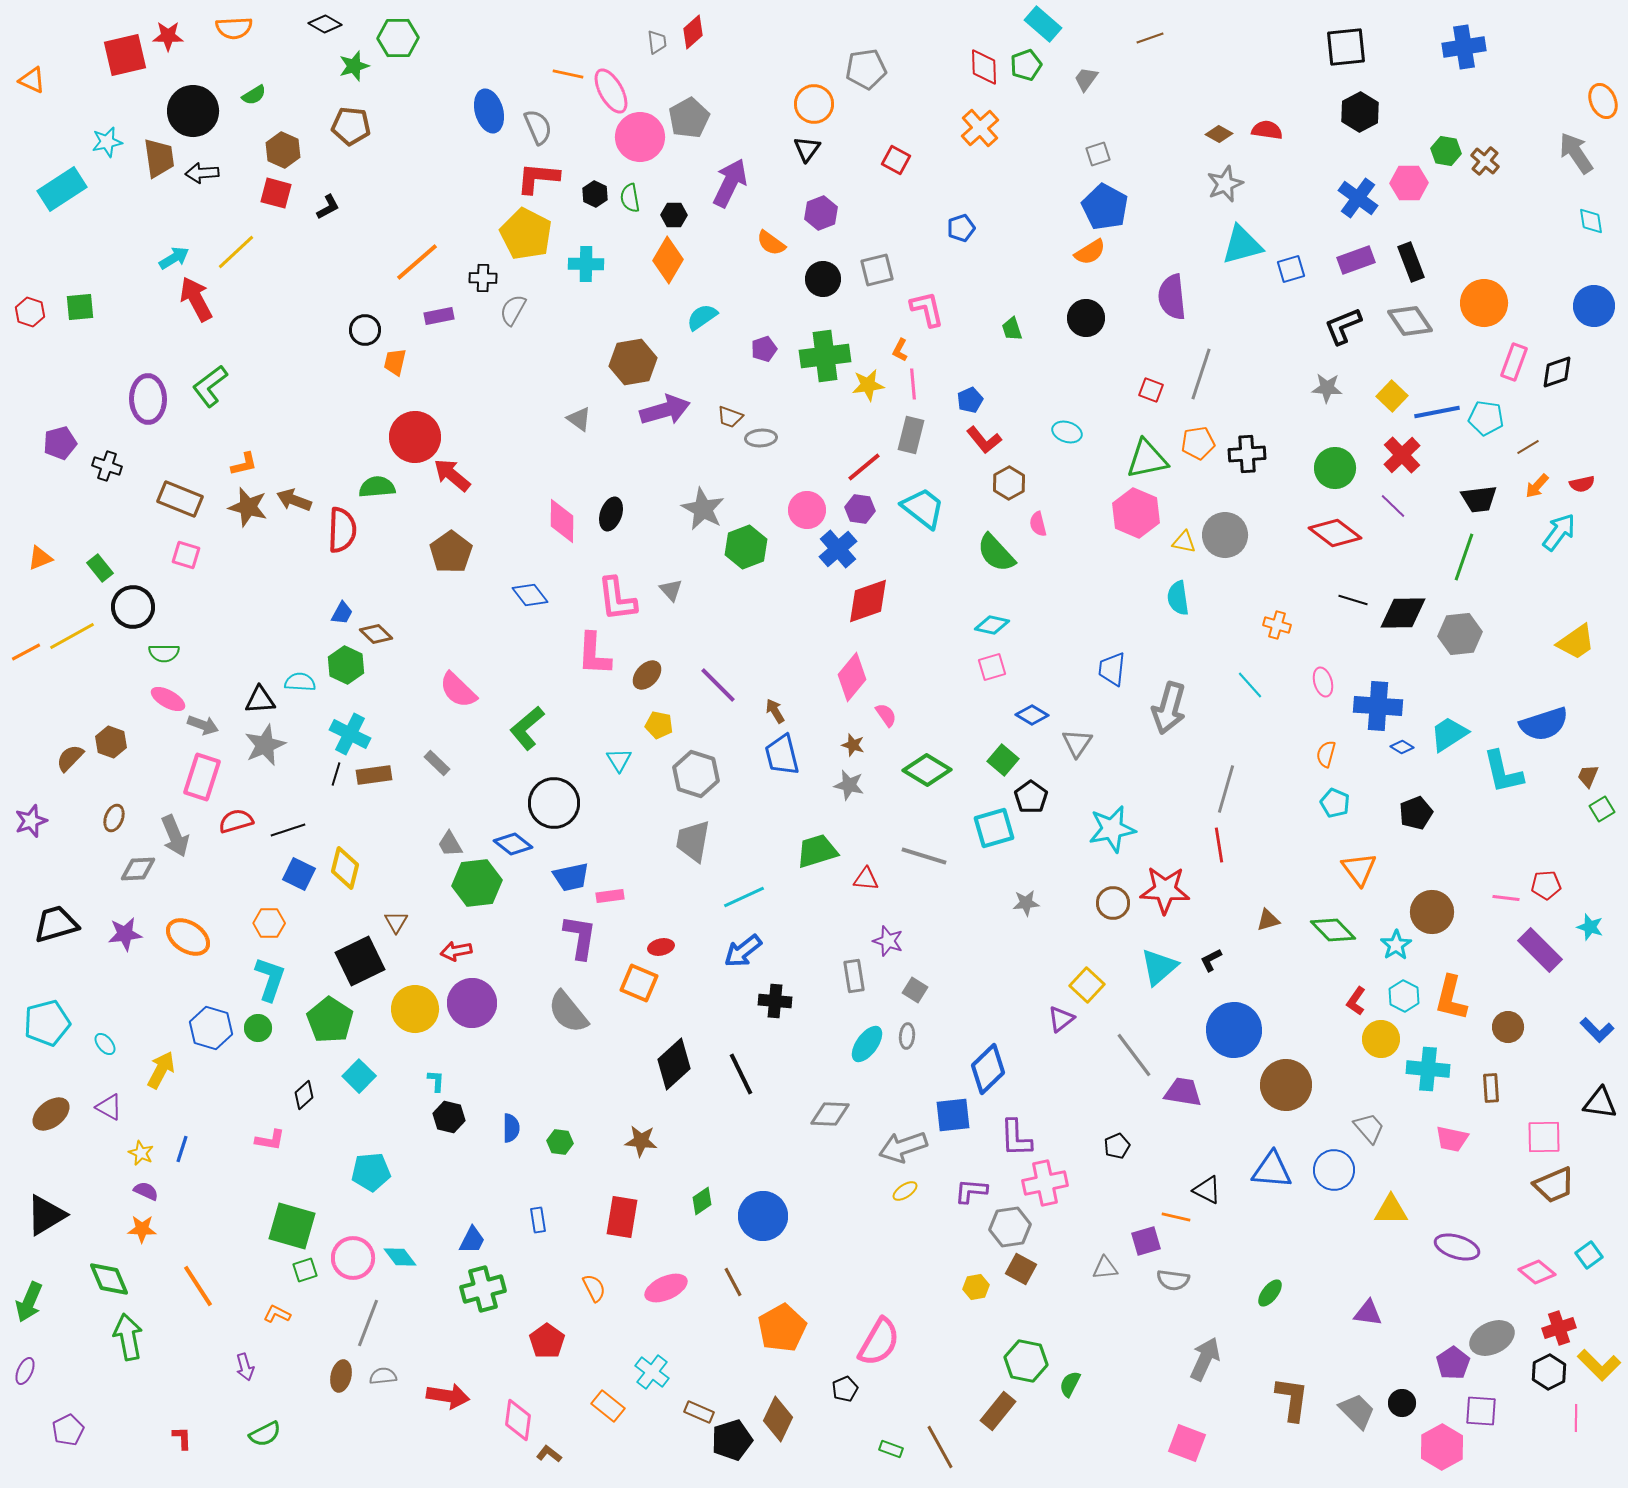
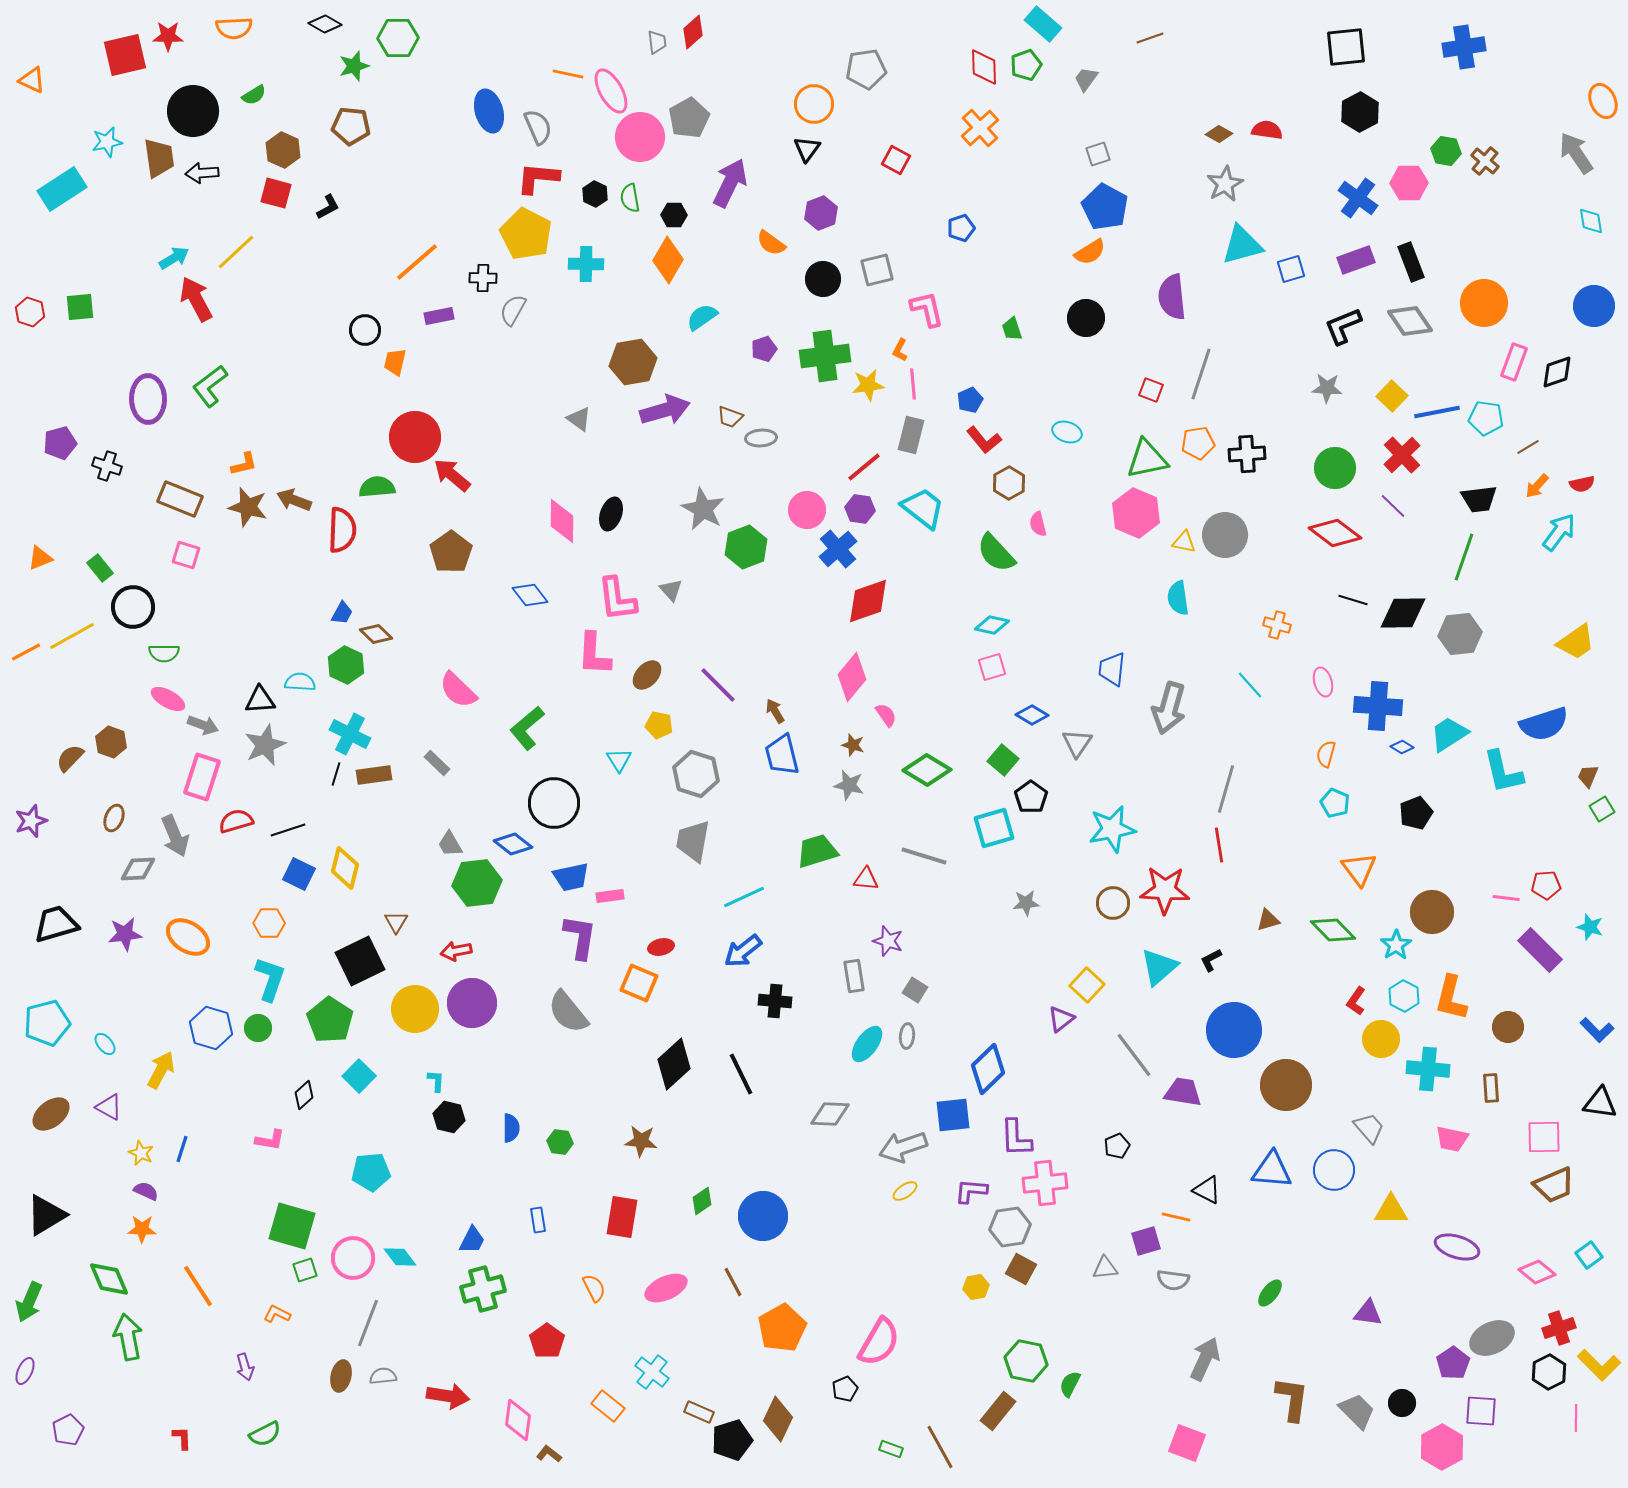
gray star at (1225, 184): rotated 6 degrees counterclockwise
pink cross at (1045, 1183): rotated 6 degrees clockwise
